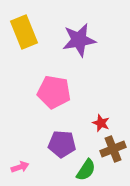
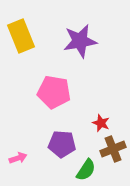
yellow rectangle: moved 3 px left, 4 px down
purple star: moved 1 px right, 1 px down
pink arrow: moved 2 px left, 9 px up
